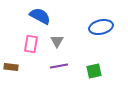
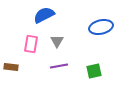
blue semicircle: moved 4 px right, 1 px up; rotated 55 degrees counterclockwise
